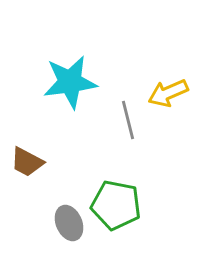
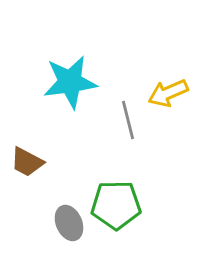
green pentagon: rotated 12 degrees counterclockwise
